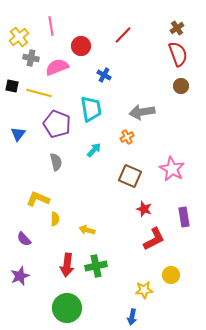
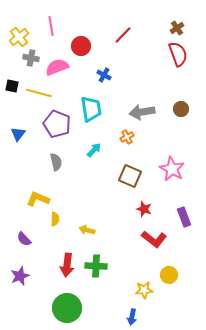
brown circle: moved 23 px down
purple rectangle: rotated 12 degrees counterclockwise
red L-shape: rotated 65 degrees clockwise
green cross: rotated 15 degrees clockwise
yellow circle: moved 2 px left
